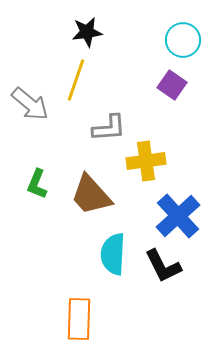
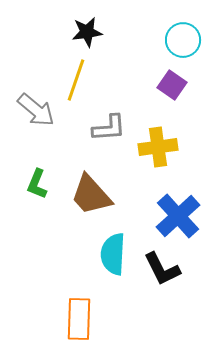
gray arrow: moved 6 px right, 6 px down
yellow cross: moved 12 px right, 14 px up
black L-shape: moved 1 px left, 3 px down
